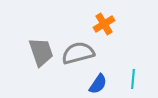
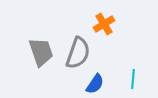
gray semicircle: rotated 124 degrees clockwise
blue semicircle: moved 3 px left
